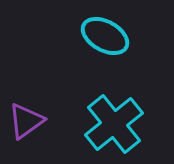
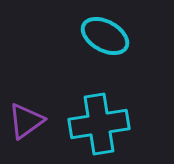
cyan cross: moved 15 px left; rotated 30 degrees clockwise
